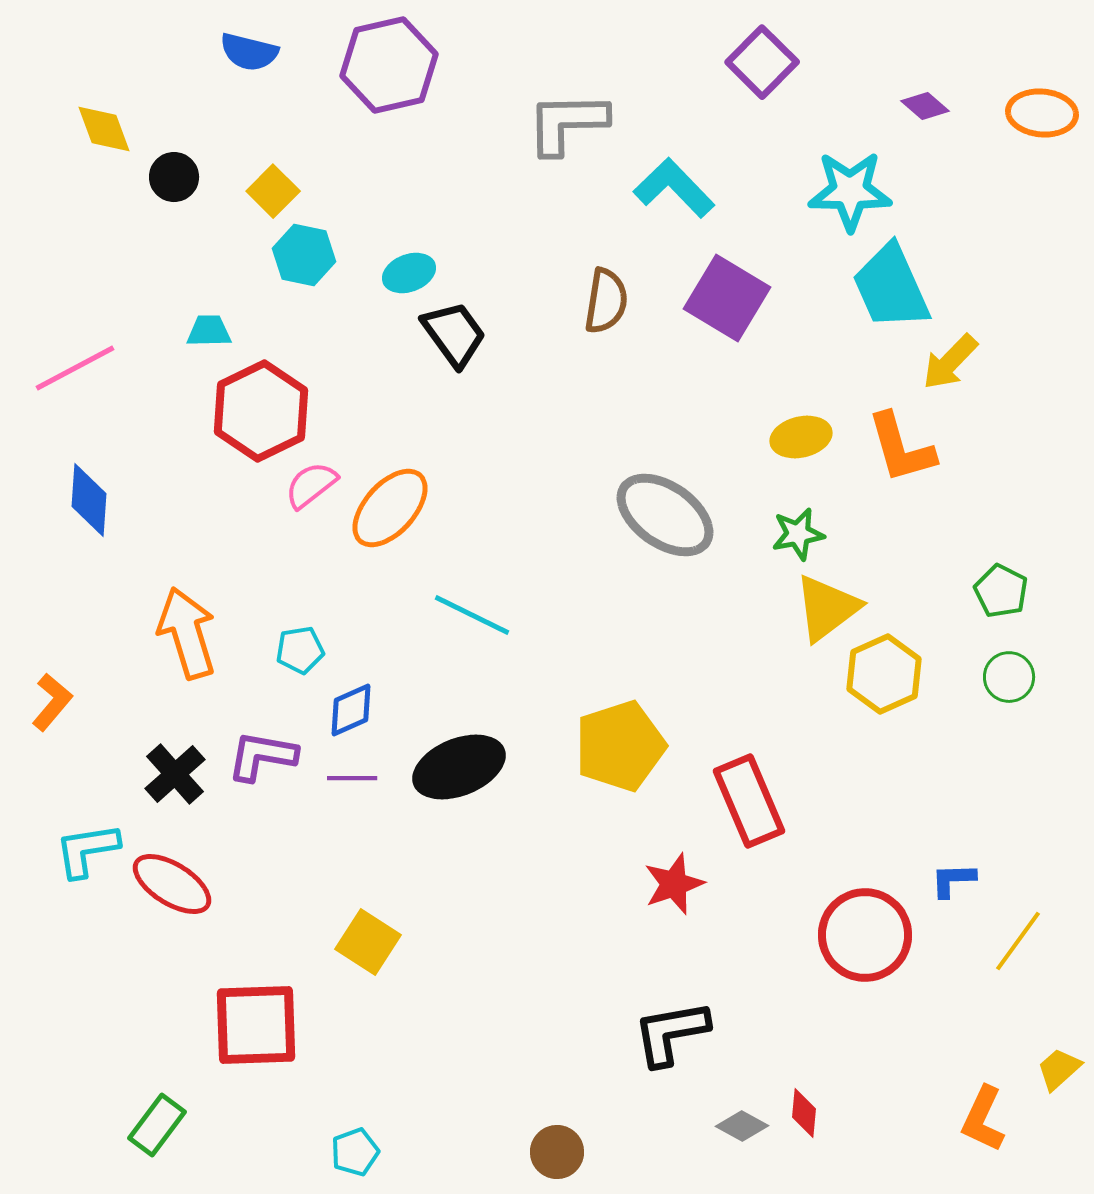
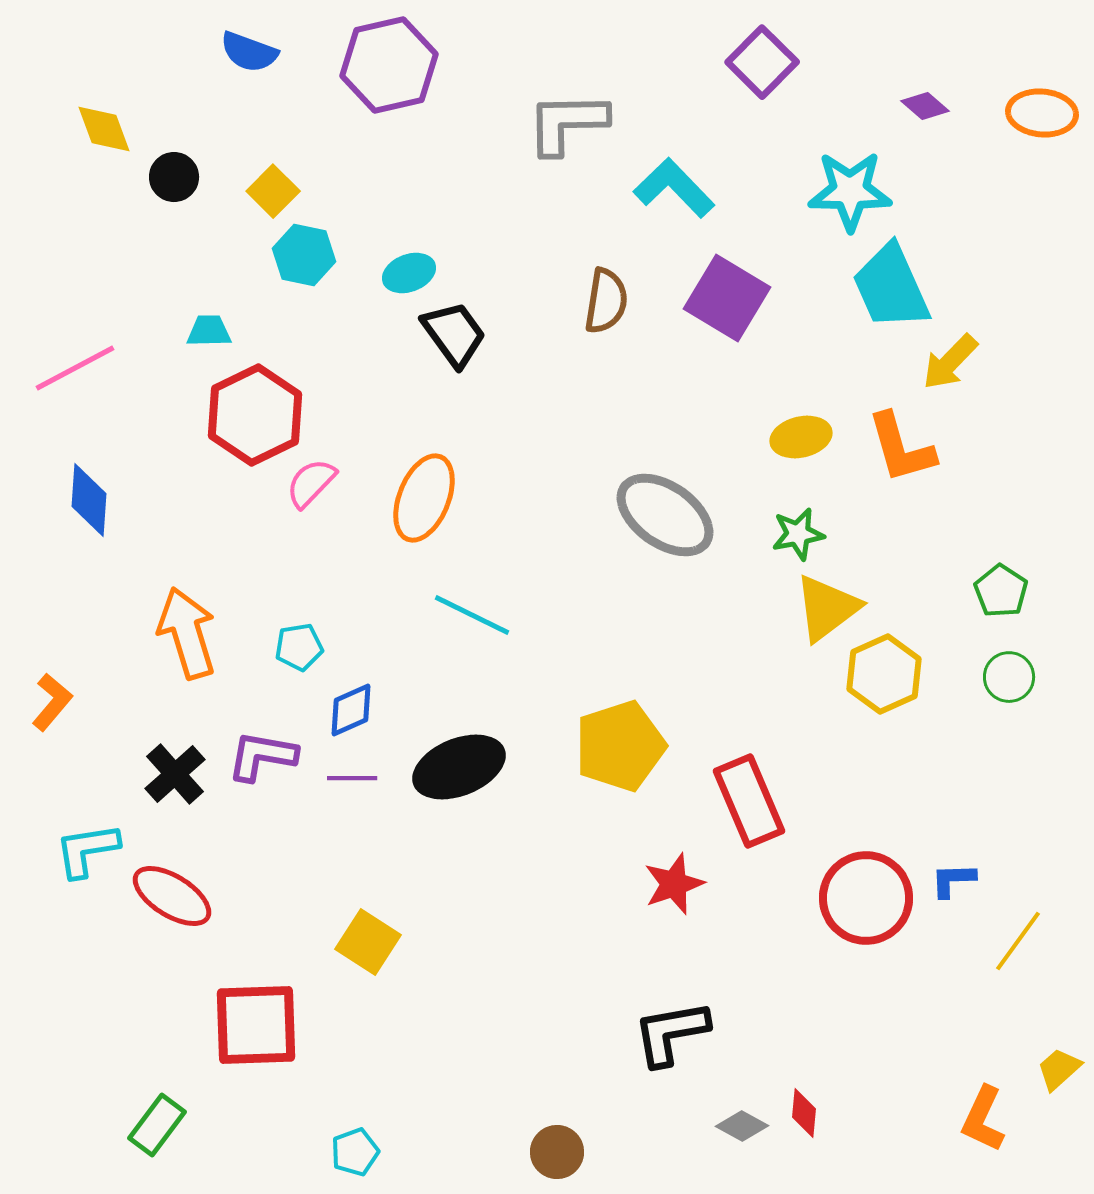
blue semicircle at (249, 52): rotated 6 degrees clockwise
red hexagon at (261, 411): moved 6 px left, 4 px down
pink semicircle at (311, 485): moved 2 px up; rotated 8 degrees counterclockwise
orange ellipse at (390, 508): moved 34 px right, 10 px up; rotated 20 degrees counterclockwise
green pentagon at (1001, 591): rotated 6 degrees clockwise
cyan pentagon at (300, 650): moved 1 px left, 3 px up
red ellipse at (172, 884): moved 12 px down
red circle at (865, 935): moved 1 px right, 37 px up
